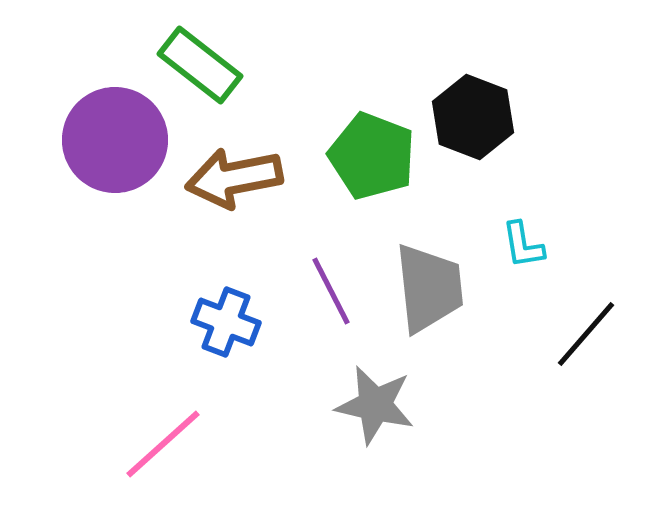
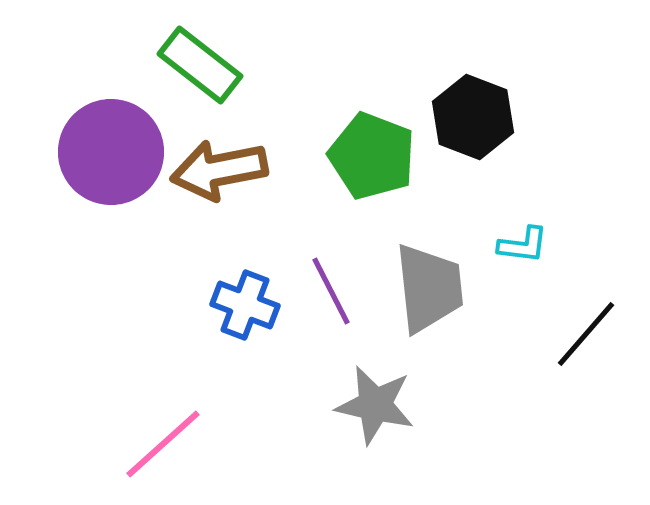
purple circle: moved 4 px left, 12 px down
brown arrow: moved 15 px left, 8 px up
cyan L-shape: rotated 74 degrees counterclockwise
blue cross: moved 19 px right, 17 px up
